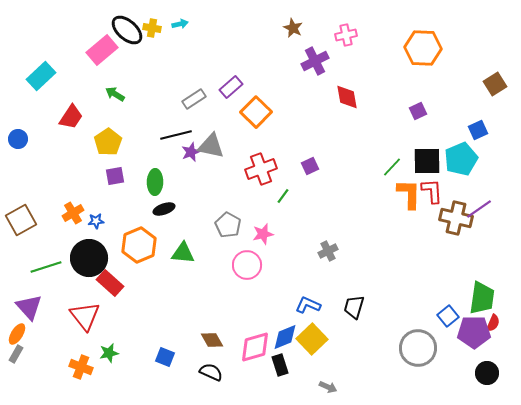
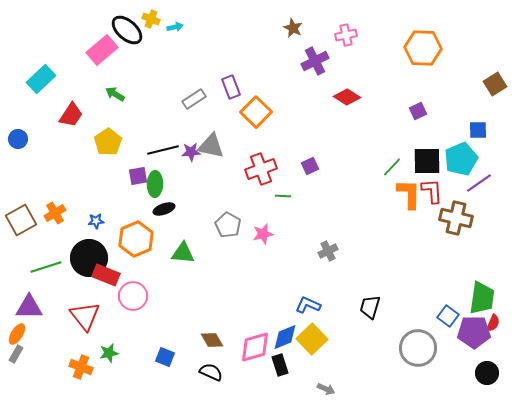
cyan arrow at (180, 24): moved 5 px left, 3 px down
yellow cross at (152, 28): moved 1 px left, 9 px up; rotated 12 degrees clockwise
cyan rectangle at (41, 76): moved 3 px down
purple rectangle at (231, 87): rotated 70 degrees counterclockwise
red diamond at (347, 97): rotated 48 degrees counterclockwise
red trapezoid at (71, 117): moved 2 px up
blue square at (478, 130): rotated 24 degrees clockwise
black line at (176, 135): moved 13 px left, 15 px down
purple star at (191, 152): rotated 18 degrees clockwise
purple square at (115, 176): moved 23 px right
green ellipse at (155, 182): moved 2 px down
green line at (283, 196): rotated 56 degrees clockwise
purple line at (479, 209): moved 26 px up
orange cross at (73, 213): moved 18 px left
orange hexagon at (139, 245): moved 3 px left, 6 px up
pink circle at (247, 265): moved 114 px left, 31 px down
red rectangle at (110, 283): moved 4 px left, 8 px up; rotated 20 degrees counterclockwise
purple triangle at (29, 307): rotated 48 degrees counterclockwise
black trapezoid at (354, 307): moved 16 px right
blue square at (448, 316): rotated 15 degrees counterclockwise
gray arrow at (328, 387): moved 2 px left, 2 px down
